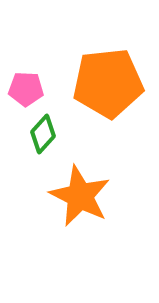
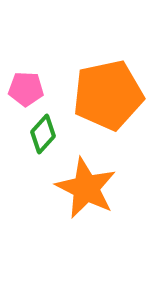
orange pentagon: moved 12 px down; rotated 6 degrees counterclockwise
orange star: moved 6 px right, 8 px up
